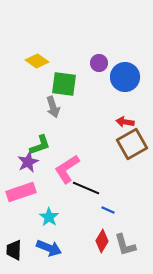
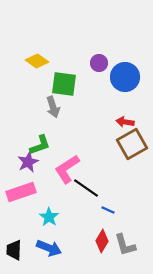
black line: rotated 12 degrees clockwise
